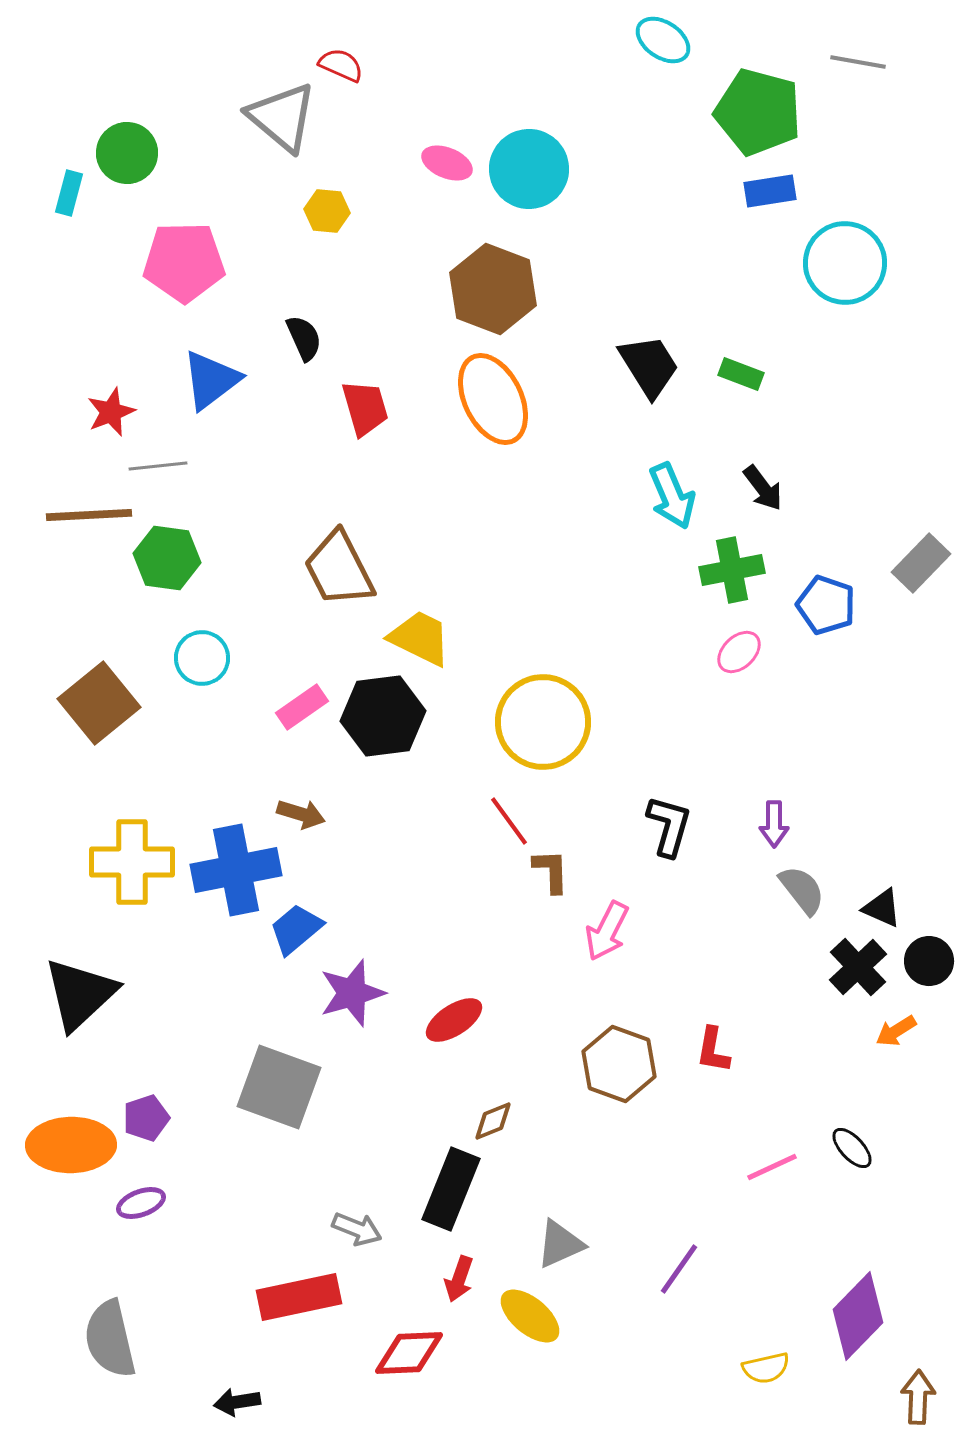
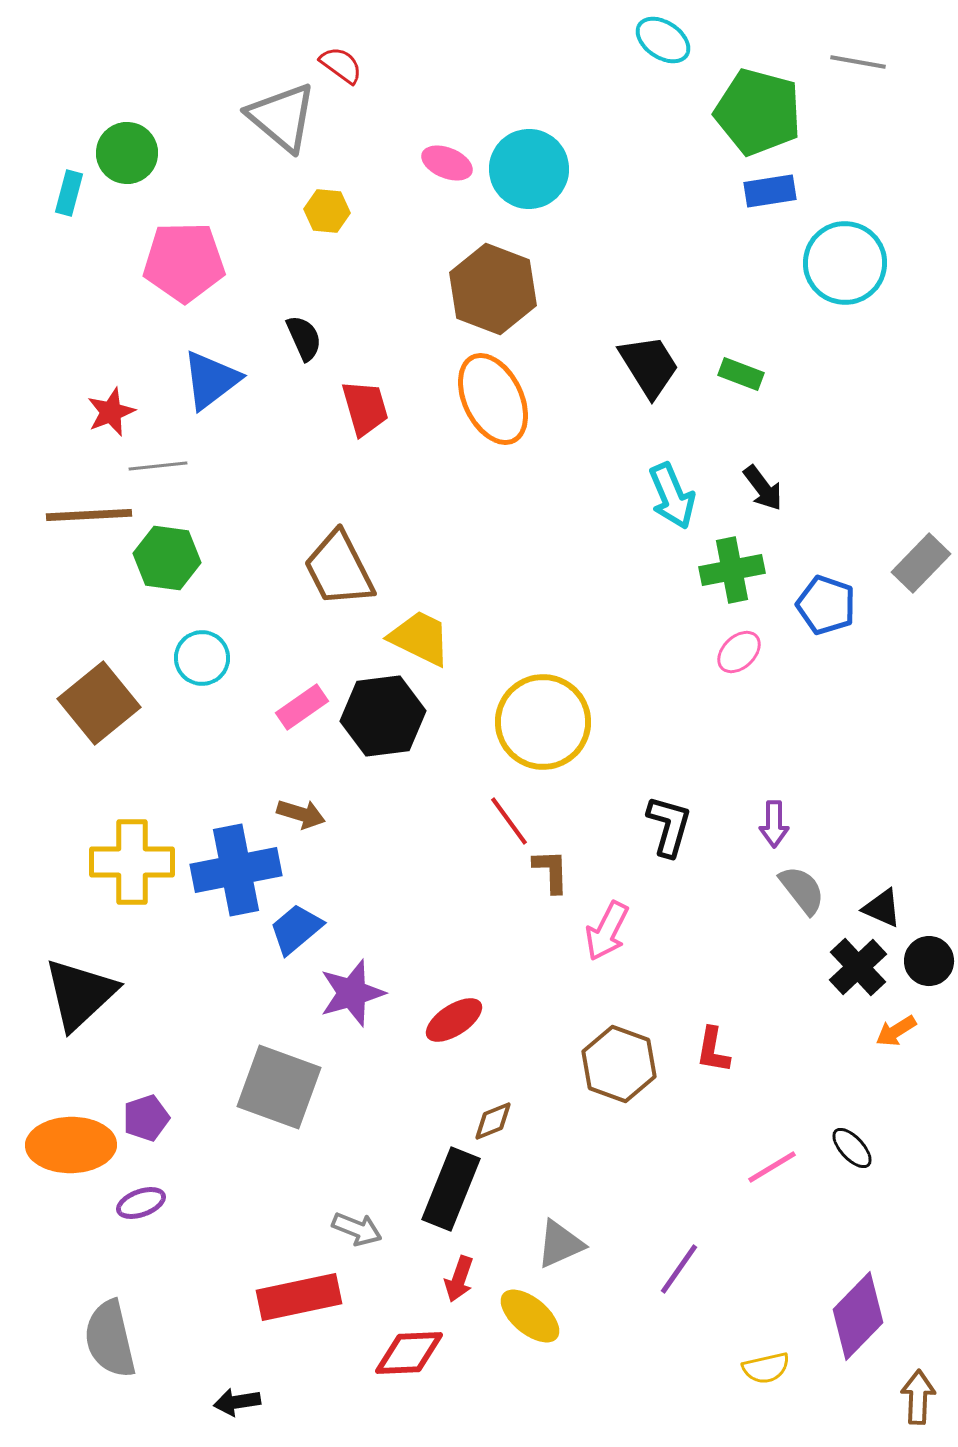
red semicircle at (341, 65): rotated 12 degrees clockwise
pink line at (772, 1167): rotated 6 degrees counterclockwise
